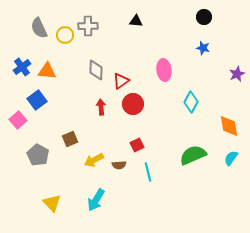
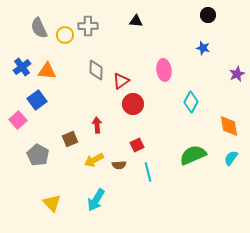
black circle: moved 4 px right, 2 px up
red arrow: moved 4 px left, 18 px down
